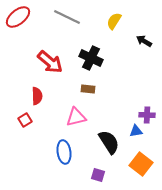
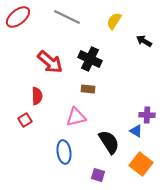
black cross: moved 1 px left, 1 px down
blue triangle: rotated 40 degrees clockwise
